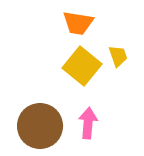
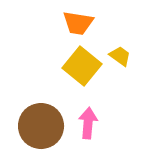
yellow trapezoid: moved 2 px right; rotated 35 degrees counterclockwise
brown circle: moved 1 px right
